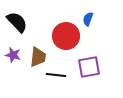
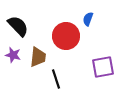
black semicircle: moved 1 px right, 4 px down
purple square: moved 14 px right
black line: moved 4 px down; rotated 66 degrees clockwise
